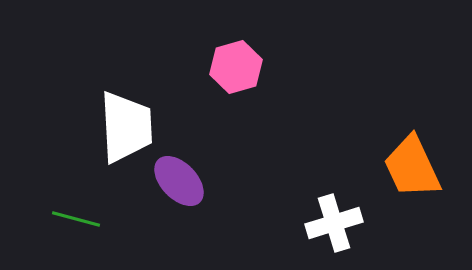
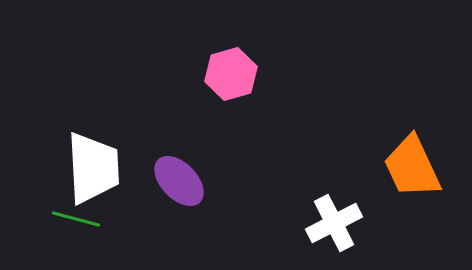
pink hexagon: moved 5 px left, 7 px down
white trapezoid: moved 33 px left, 41 px down
white cross: rotated 10 degrees counterclockwise
